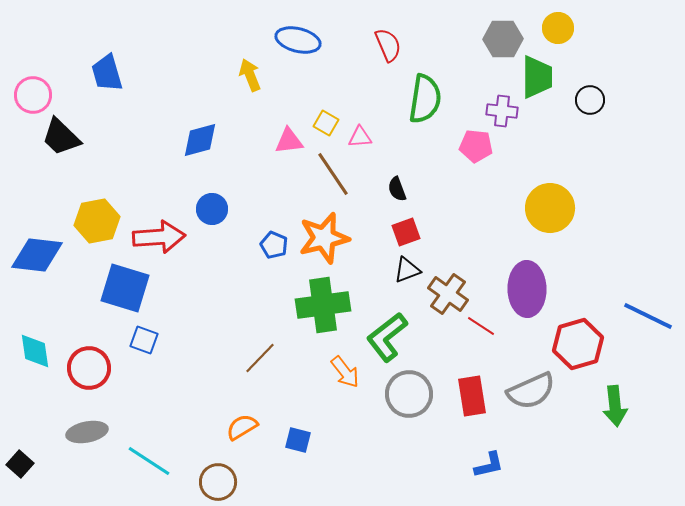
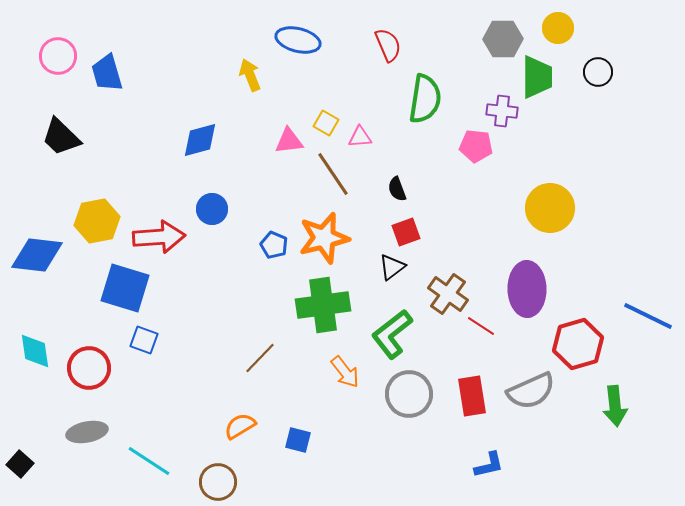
pink circle at (33, 95): moved 25 px right, 39 px up
black circle at (590, 100): moved 8 px right, 28 px up
black triangle at (407, 270): moved 15 px left, 3 px up; rotated 16 degrees counterclockwise
green L-shape at (387, 337): moved 5 px right, 3 px up
orange semicircle at (242, 427): moved 2 px left, 1 px up
